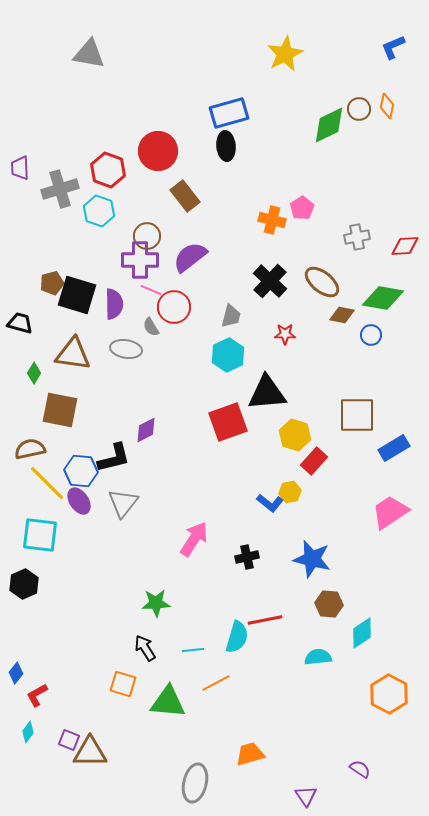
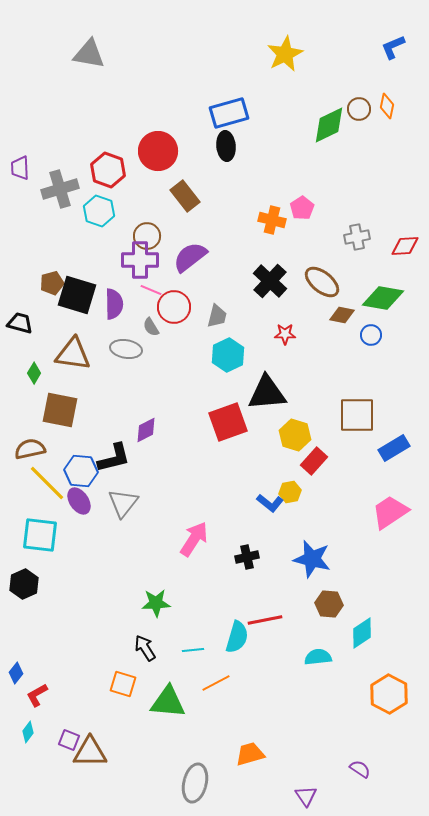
gray trapezoid at (231, 316): moved 14 px left
